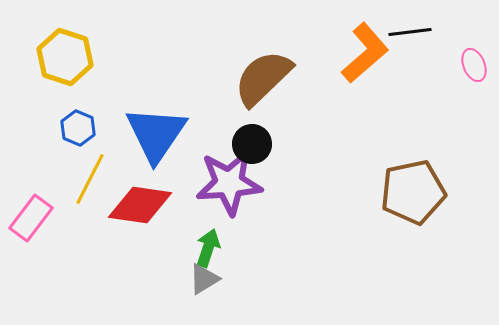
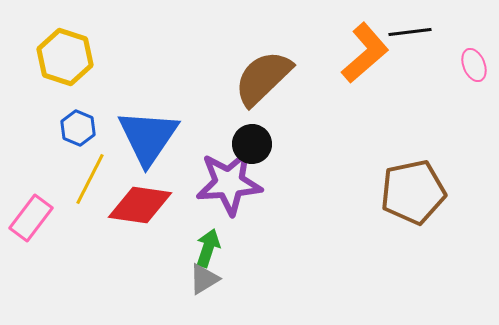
blue triangle: moved 8 px left, 3 px down
